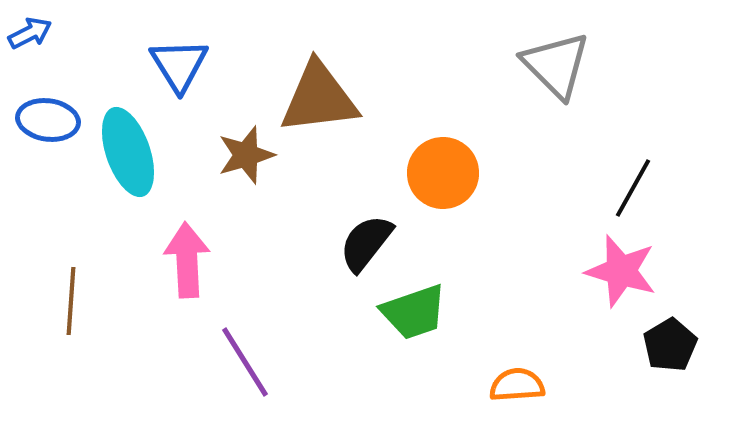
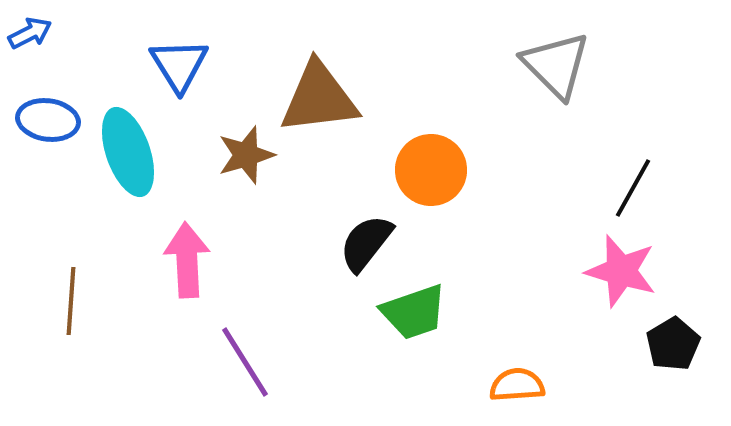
orange circle: moved 12 px left, 3 px up
black pentagon: moved 3 px right, 1 px up
